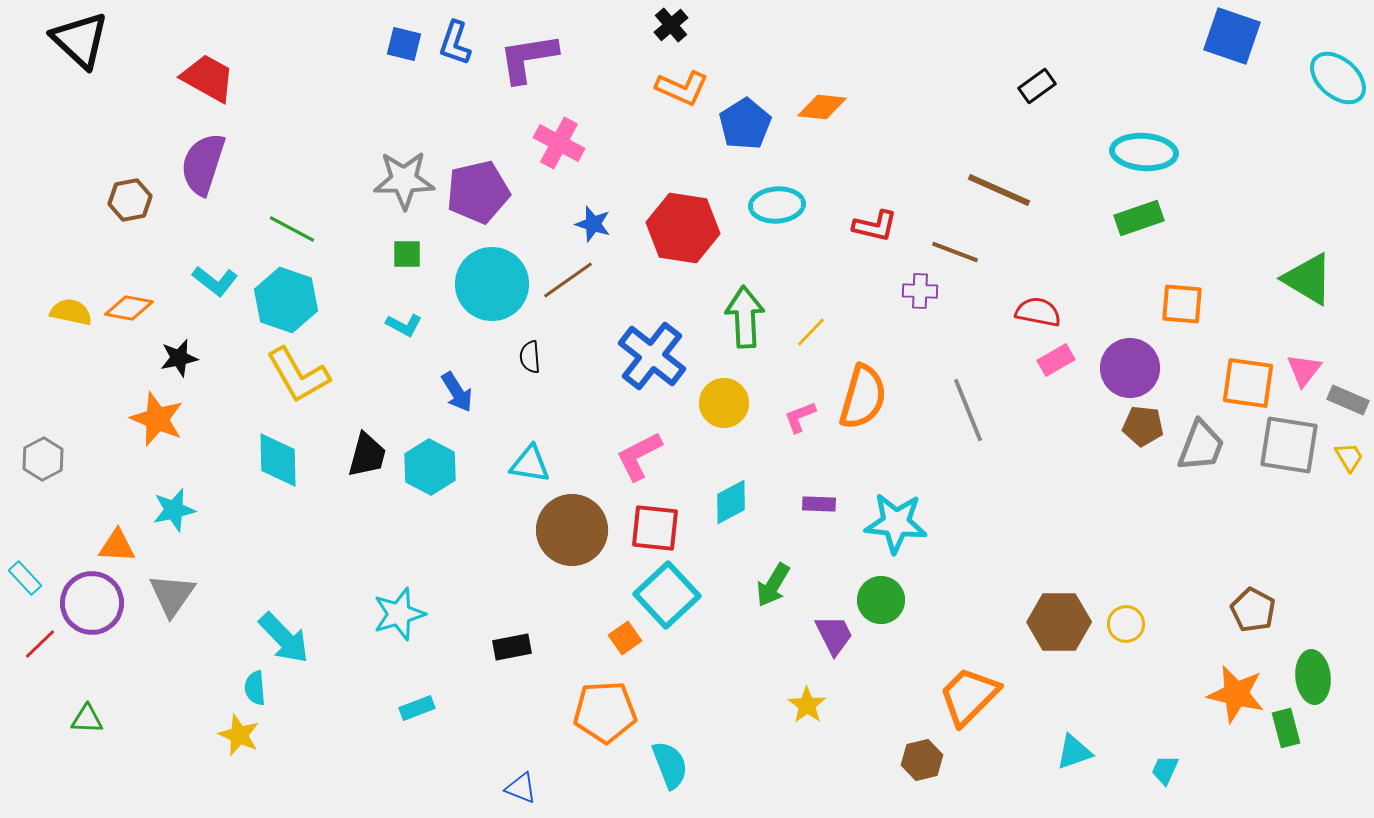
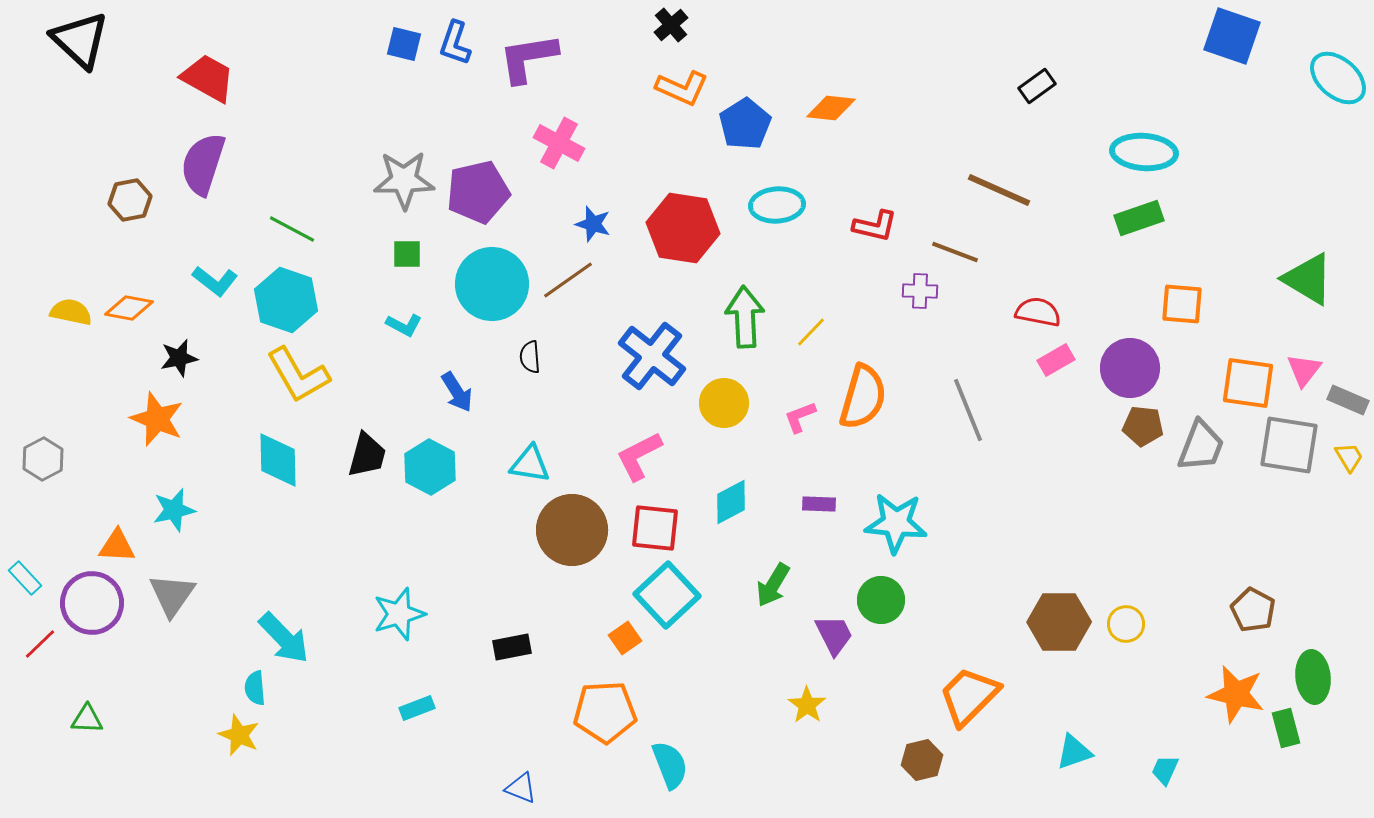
orange diamond at (822, 107): moved 9 px right, 1 px down
